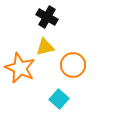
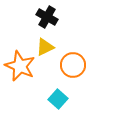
yellow triangle: rotated 12 degrees counterclockwise
orange star: moved 2 px up
cyan square: moved 1 px left
